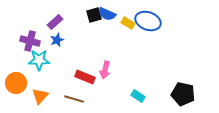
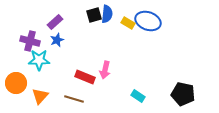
blue semicircle: rotated 108 degrees counterclockwise
